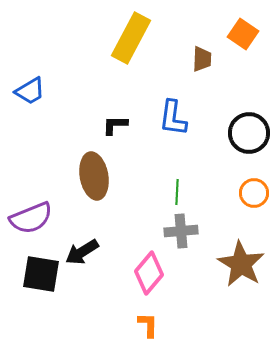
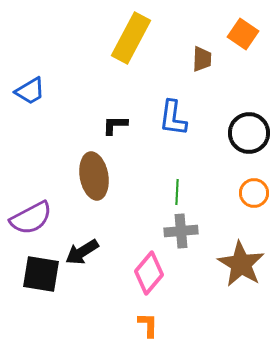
purple semicircle: rotated 6 degrees counterclockwise
